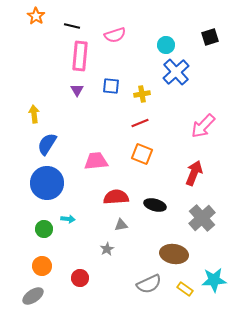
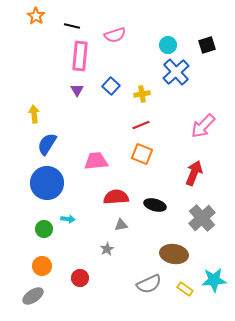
black square: moved 3 px left, 8 px down
cyan circle: moved 2 px right
blue square: rotated 36 degrees clockwise
red line: moved 1 px right, 2 px down
